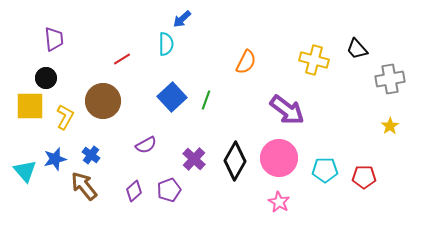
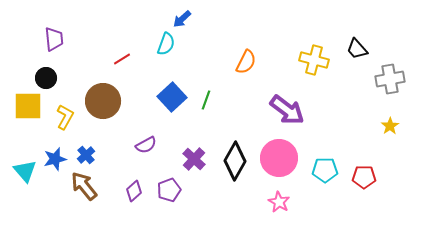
cyan semicircle: rotated 20 degrees clockwise
yellow square: moved 2 px left
blue cross: moved 5 px left; rotated 12 degrees clockwise
